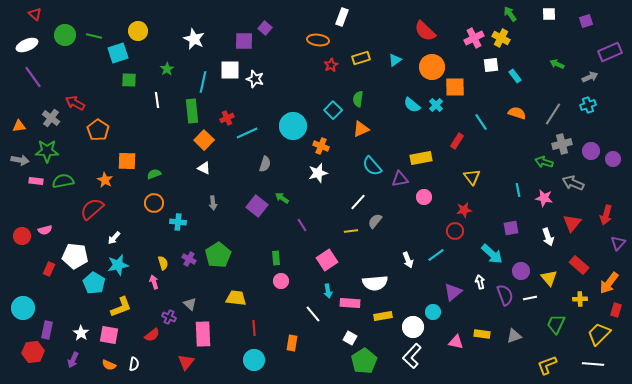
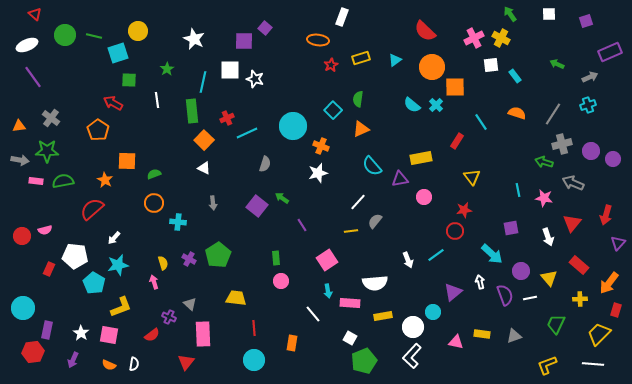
red arrow at (75, 103): moved 38 px right
green pentagon at (364, 361): rotated 10 degrees clockwise
